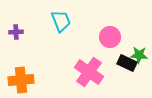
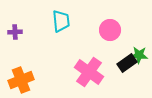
cyan trapezoid: rotated 15 degrees clockwise
purple cross: moved 1 px left
pink circle: moved 7 px up
black rectangle: rotated 60 degrees counterclockwise
orange cross: rotated 15 degrees counterclockwise
